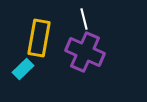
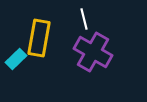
purple cross: moved 8 px right; rotated 6 degrees clockwise
cyan rectangle: moved 7 px left, 10 px up
